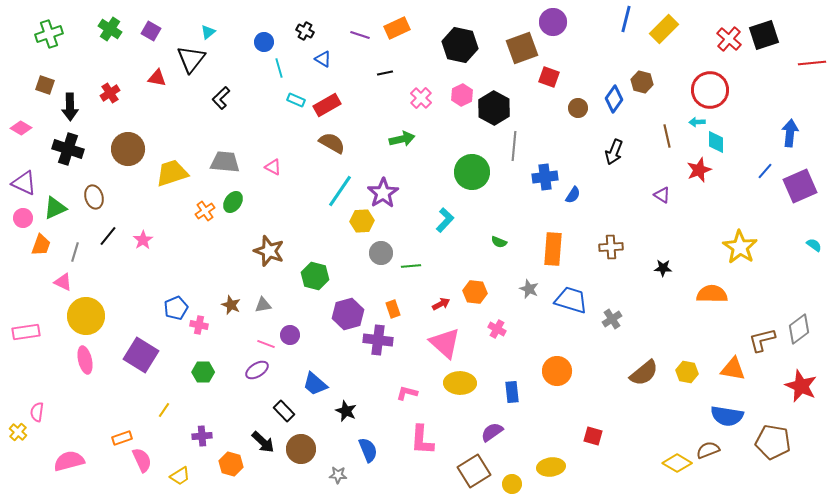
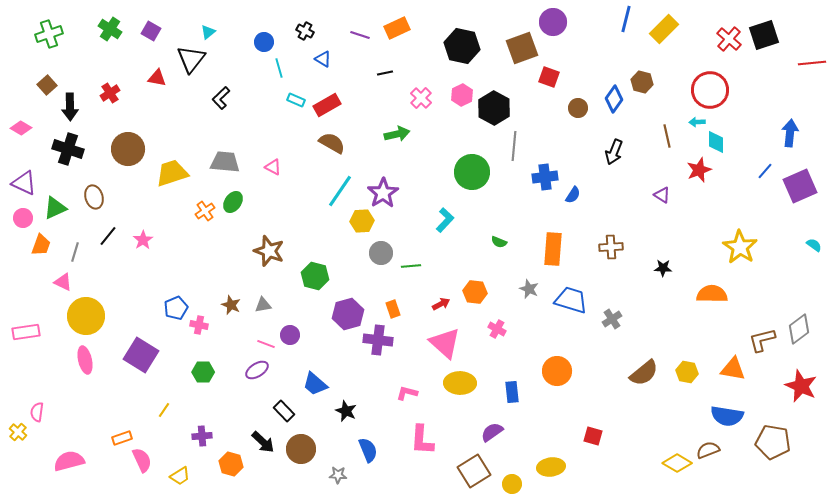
black hexagon at (460, 45): moved 2 px right, 1 px down
brown square at (45, 85): moved 2 px right; rotated 30 degrees clockwise
green arrow at (402, 139): moved 5 px left, 5 px up
